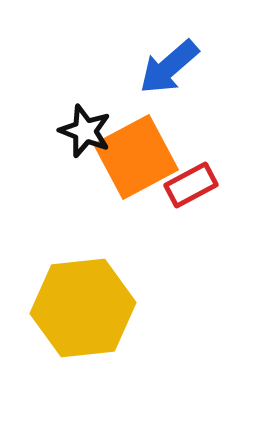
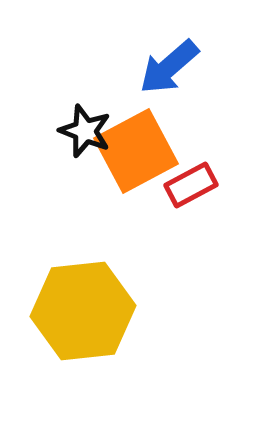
orange square: moved 6 px up
yellow hexagon: moved 3 px down
